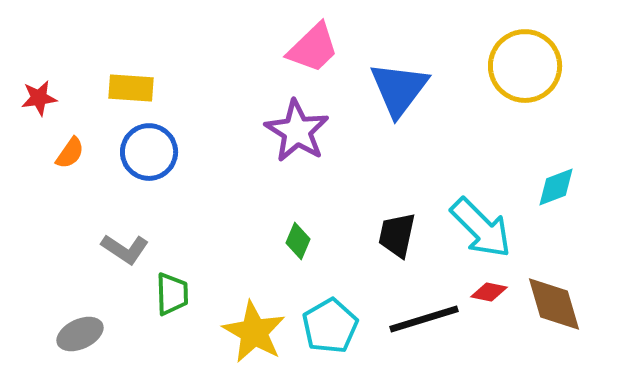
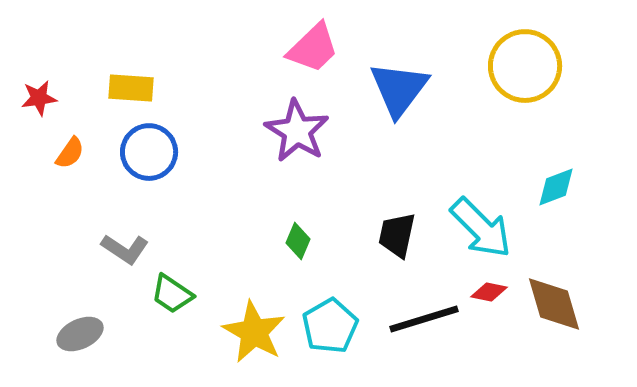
green trapezoid: rotated 126 degrees clockwise
